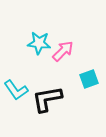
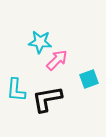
cyan star: moved 1 px right, 1 px up
pink arrow: moved 6 px left, 9 px down
cyan L-shape: rotated 40 degrees clockwise
